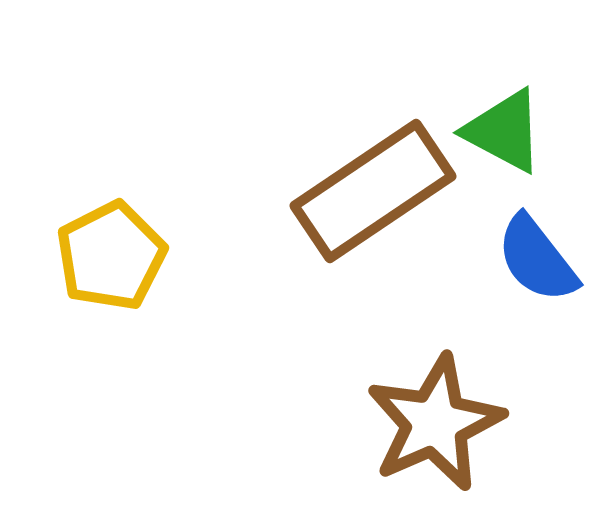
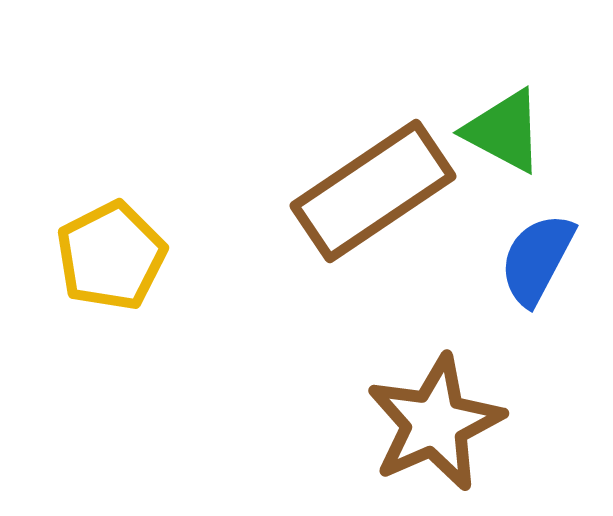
blue semicircle: rotated 66 degrees clockwise
